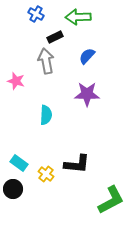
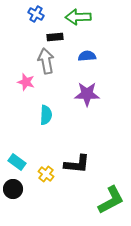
black rectangle: rotated 21 degrees clockwise
blue semicircle: rotated 42 degrees clockwise
pink star: moved 10 px right, 1 px down
cyan rectangle: moved 2 px left, 1 px up
